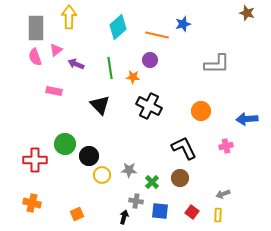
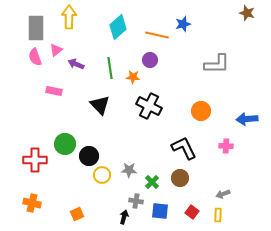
pink cross: rotated 16 degrees clockwise
